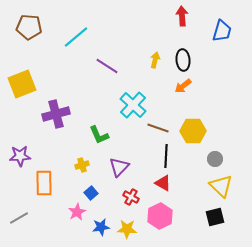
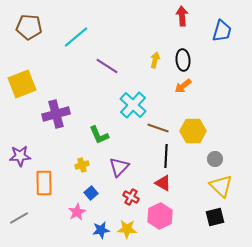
blue star: moved 3 px down
